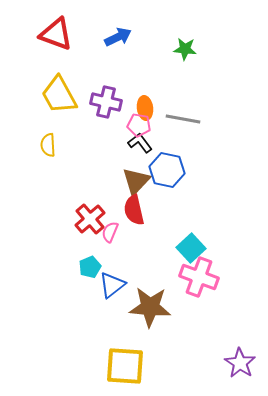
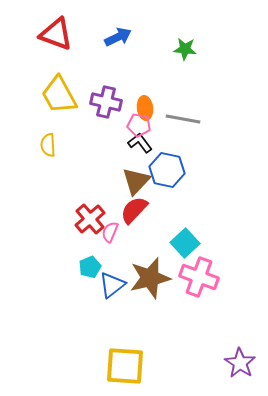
red semicircle: rotated 56 degrees clockwise
cyan square: moved 6 px left, 5 px up
brown star: moved 29 px up; rotated 18 degrees counterclockwise
